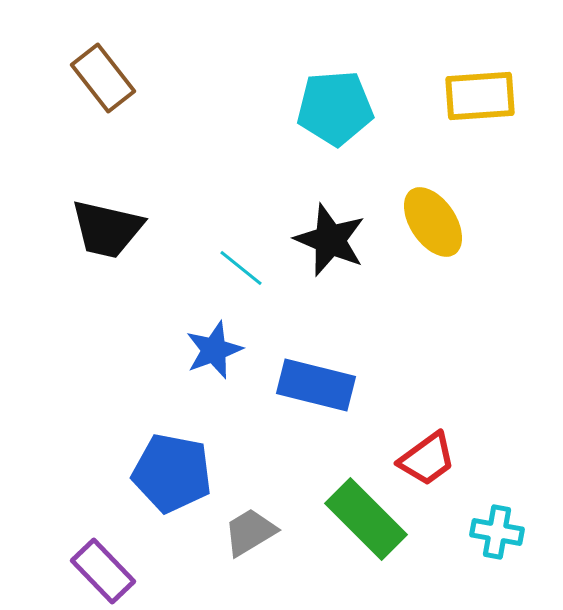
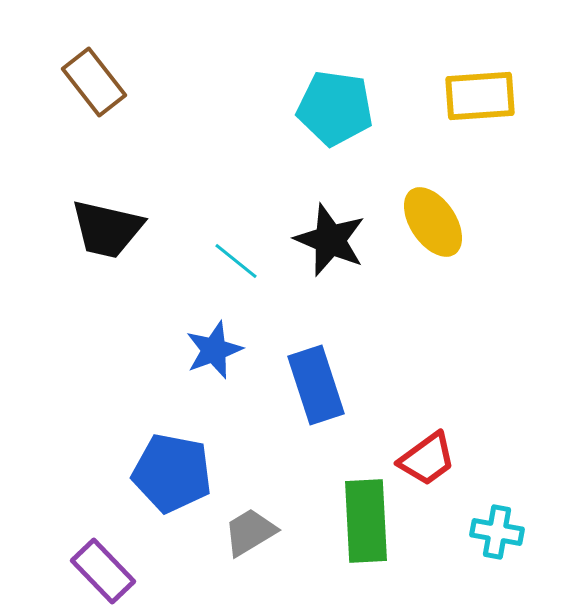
brown rectangle: moved 9 px left, 4 px down
cyan pentagon: rotated 12 degrees clockwise
cyan line: moved 5 px left, 7 px up
blue rectangle: rotated 58 degrees clockwise
green rectangle: moved 2 px down; rotated 42 degrees clockwise
